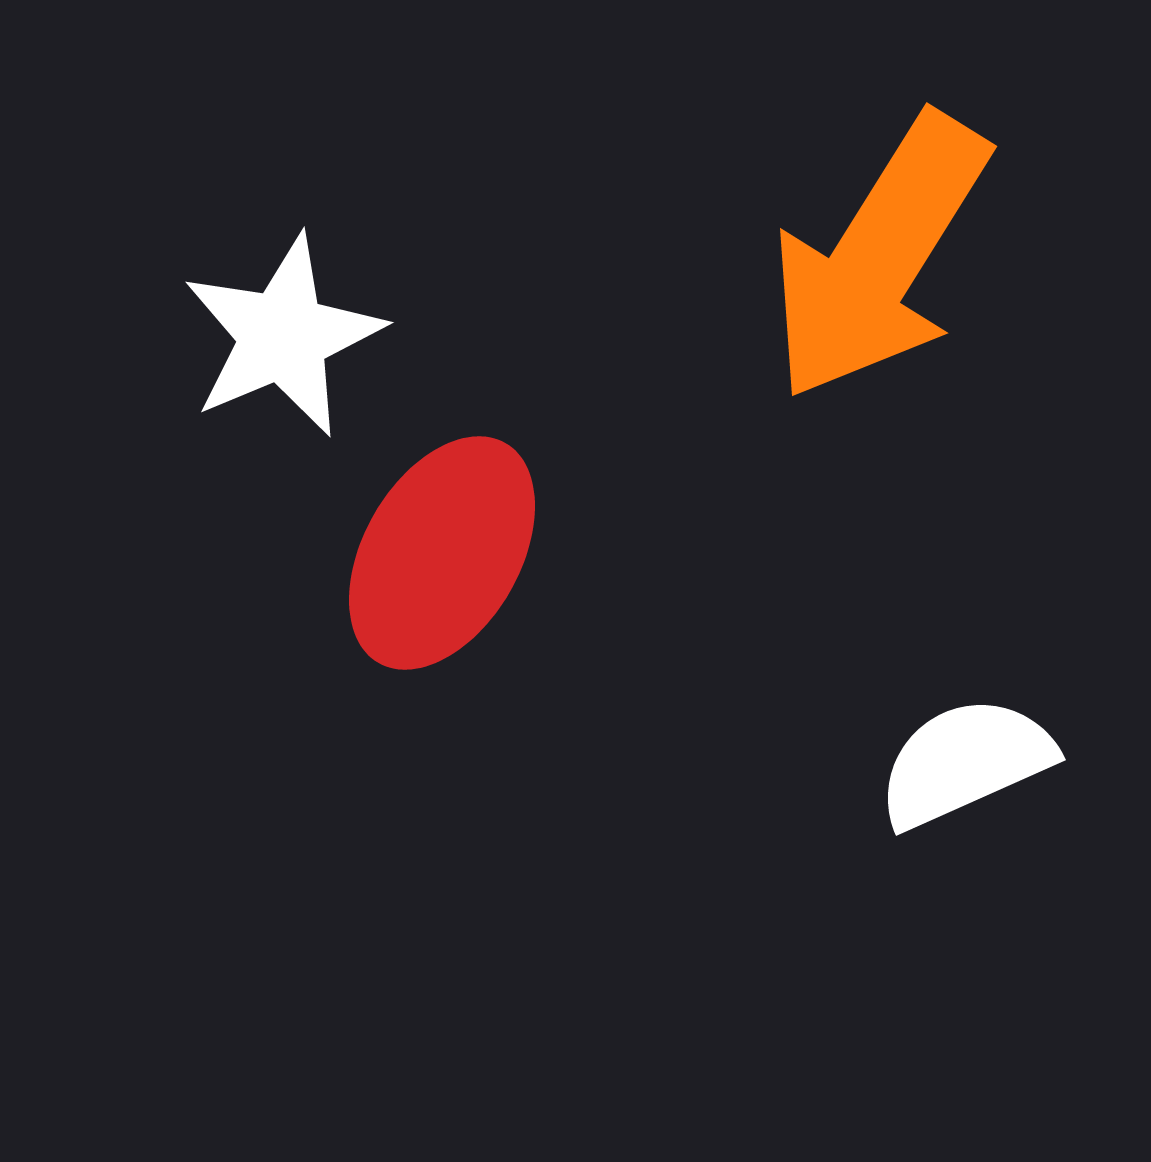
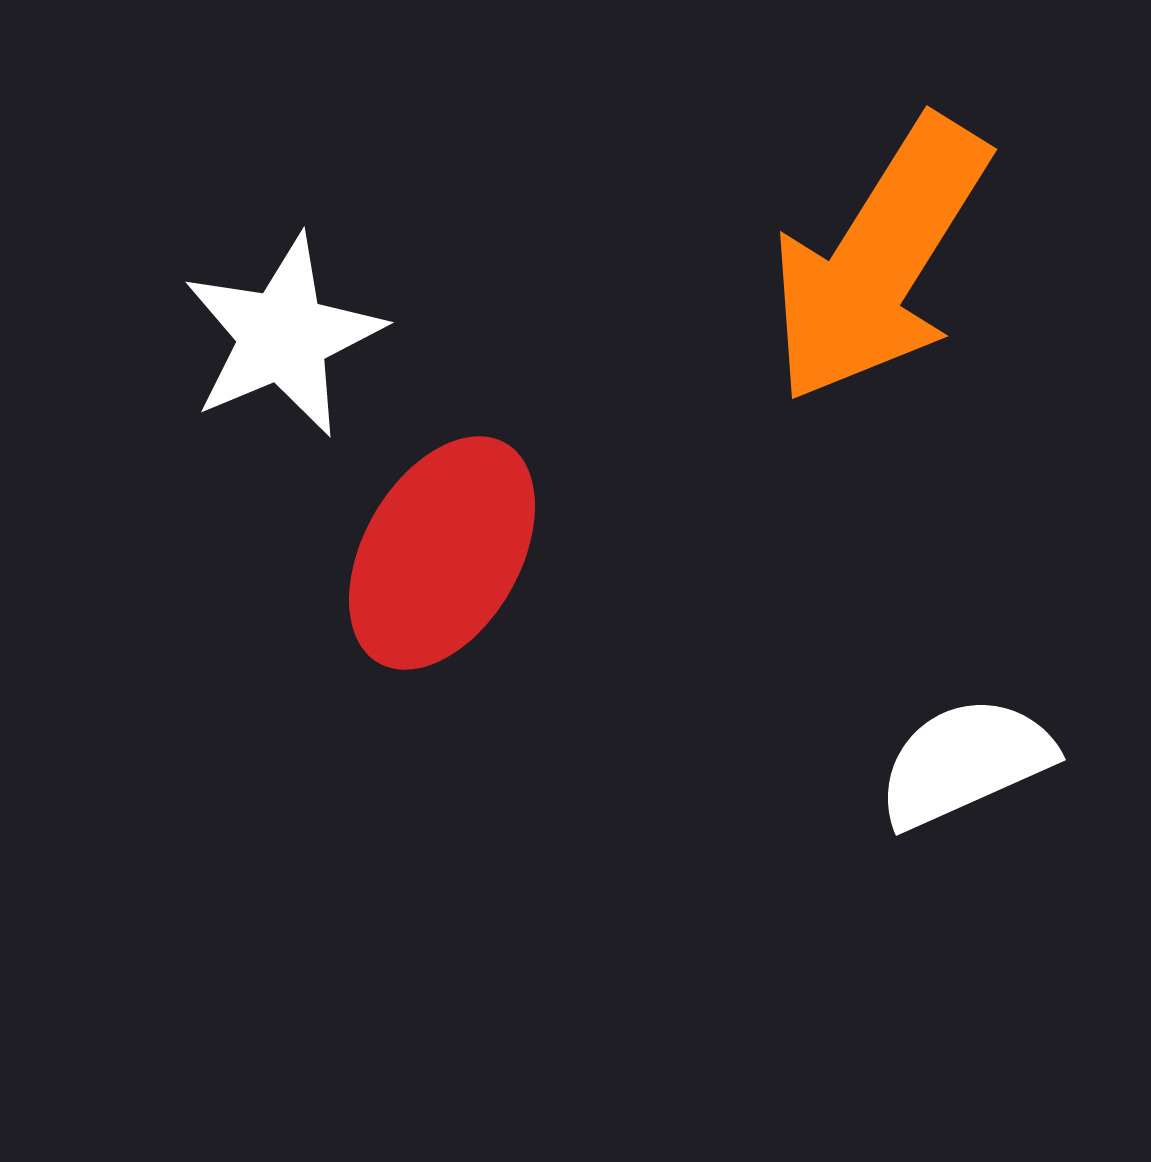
orange arrow: moved 3 px down
